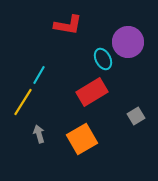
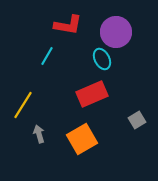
purple circle: moved 12 px left, 10 px up
cyan ellipse: moved 1 px left
cyan line: moved 8 px right, 19 px up
red rectangle: moved 2 px down; rotated 8 degrees clockwise
yellow line: moved 3 px down
gray square: moved 1 px right, 4 px down
